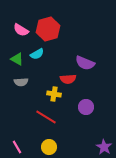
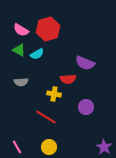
green triangle: moved 2 px right, 9 px up
